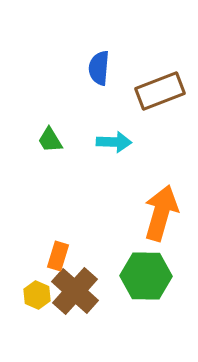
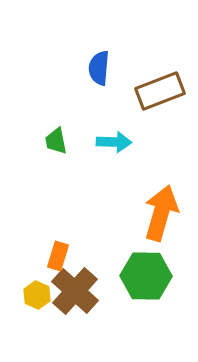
green trapezoid: moved 6 px right, 1 px down; rotated 20 degrees clockwise
